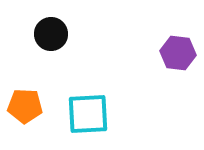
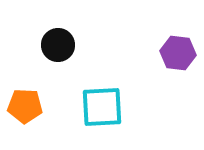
black circle: moved 7 px right, 11 px down
cyan square: moved 14 px right, 7 px up
